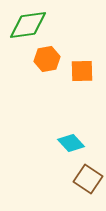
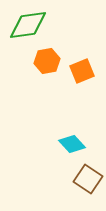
orange hexagon: moved 2 px down
orange square: rotated 20 degrees counterclockwise
cyan diamond: moved 1 px right, 1 px down
